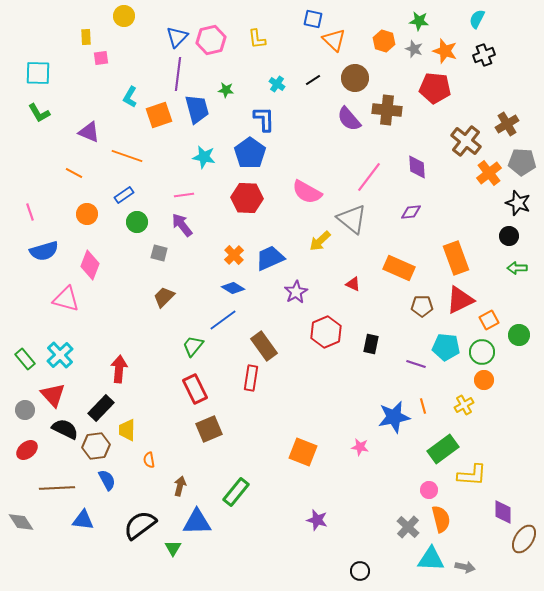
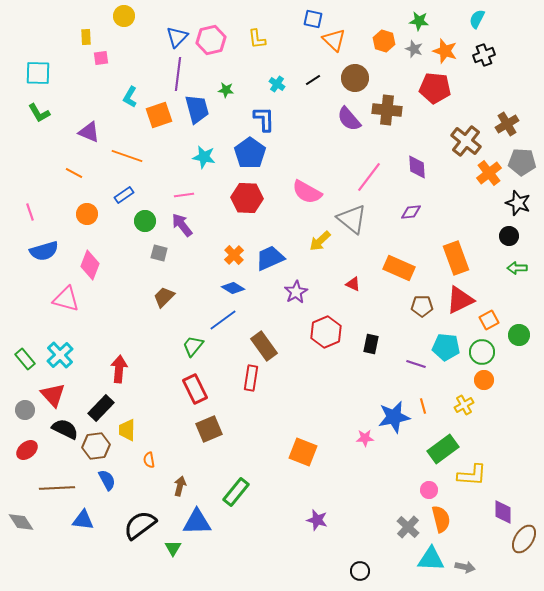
green circle at (137, 222): moved 8 px right, 1 px up
pink star at (360, 447): moved 5 px right, 9 px up; rotated 12 degrees counterclockwise
